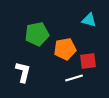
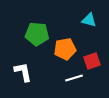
green pentagon: rotated 15 degrees clockwise
red square: moved 4 px right; rotated 12 degrees counterclockwise
white L-shape: rotated 25 degrees counterclockwise
